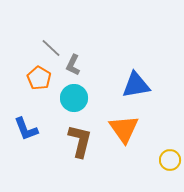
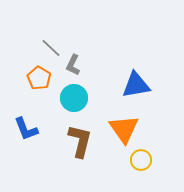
yellow circle: moved 29 px left
